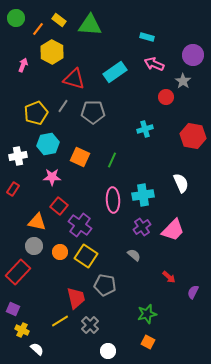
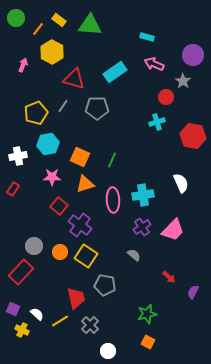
gray pentagon at (93, 112): moved 4 px right, 4 px up
cyan cross at (145, 129): moved 12 px right, 7 px up
orange triangle at (37, 222): moved 48 px right, 38 px up; rotated 30 degrees counterclockwise
red rectangle at (18, 272): moved 3 px right
white semicircle at (37, 349): moved 35 px up
